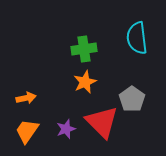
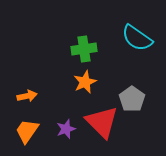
cyan semicircle: rotated 48 degrees counterclockwise
orange arrow: moved 1 px right, 2 px up
